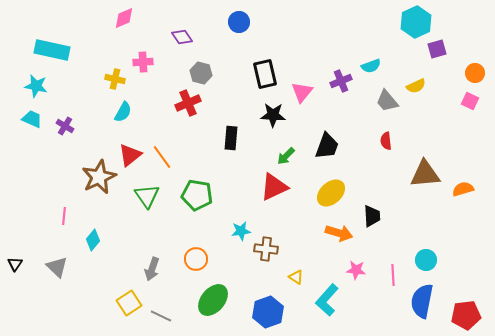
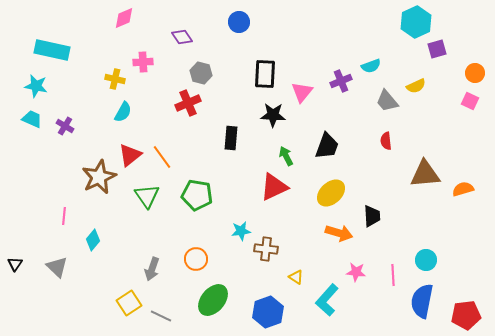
black rectangle at (265, 74): rotated 16 degrees clockwise
green arrow at (286, 156): rotated 108 degrees clockwise
pink star at (356, 270): moved 2 px down
